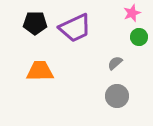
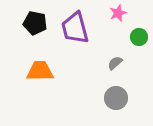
pink star: moved 14 px left
black pentagon: rotated 10 degrees clockwise
purple trapezoid: rotated 100 degrees clockwise
gray circle: moved 1 px left, 2 px down
